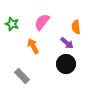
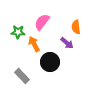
green star: moved 6 px right, 8 px down; rotated 16 degrees counterclockwise
orange arrow: moved 1 px right, 2 px up
black circle: moved 16 px left, 2 px up
